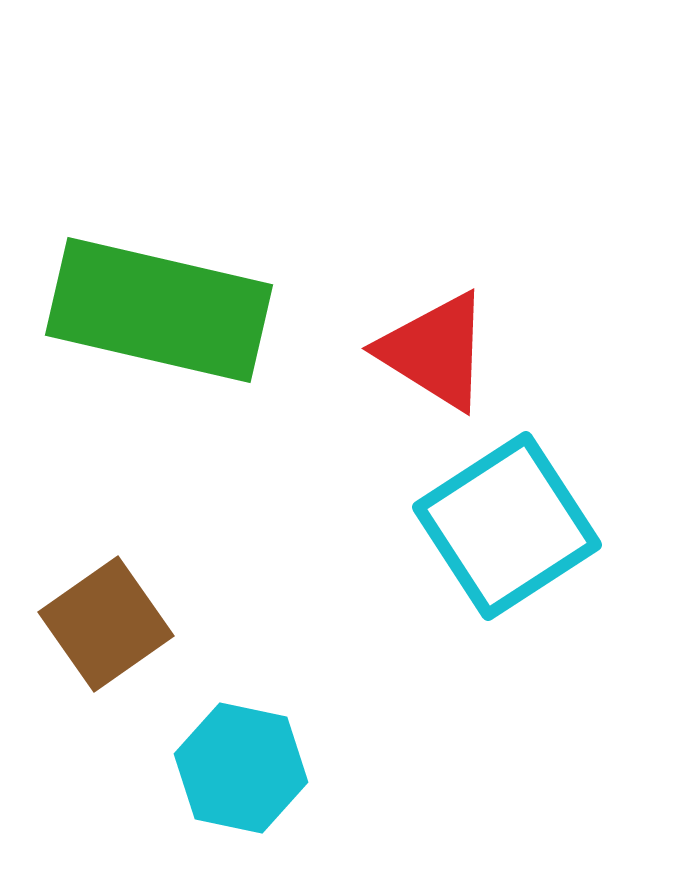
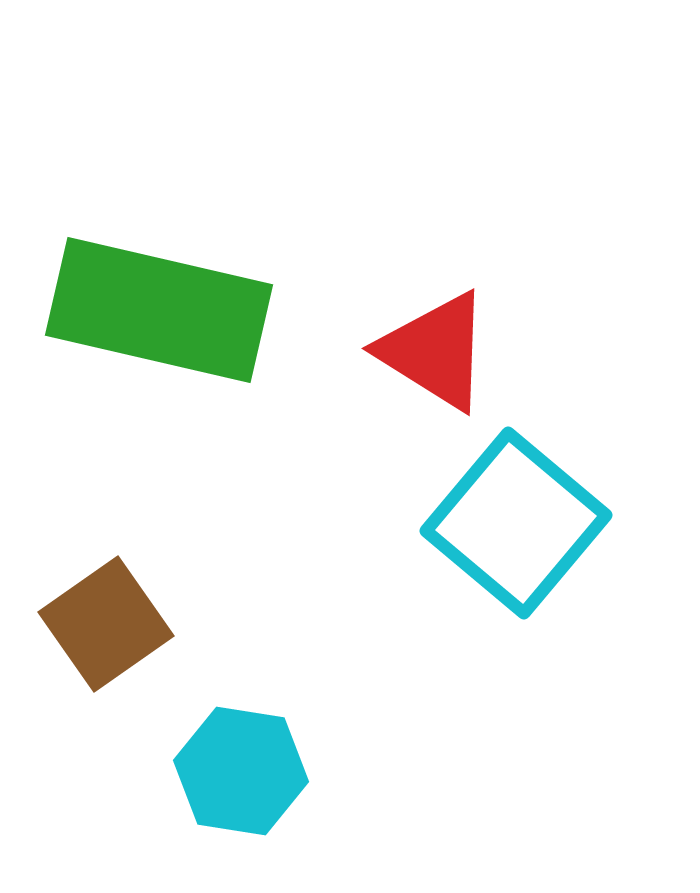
cyan square: moved 9 px right, 3 px up; rotated 17 degrees counterclockwise
cyan hexagon: moved 3 px down; rotated 3 degrees counterclockwise
